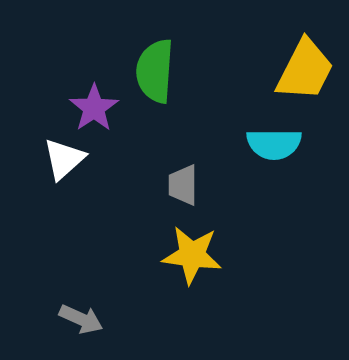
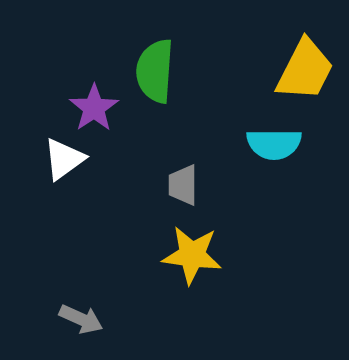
white triangle: rotated 6 degrees clockwise
